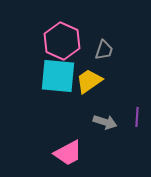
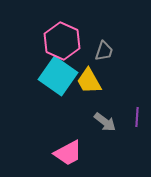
gray trapezoid: moved 1 px down
cyan square: rotated 30 degrees clockwise
yellow trapezoid: rotated 84 degrees counterclockwise
gray arrow: rotated 20 degrees clockwise
